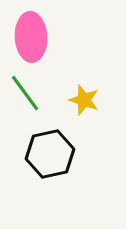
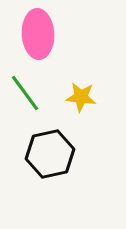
pink ellipse: moved 7 px right, 3 px up
yellow star: moved 3 px left, 3 px up; rotated 12 degrees counterclockwise
